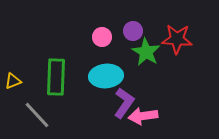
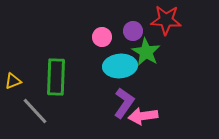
red star: moved 11 px left, 19 px up
cyan ellipse: moved 14 px right, 10 px up
gray line: moved 2 px left, 4 px up
